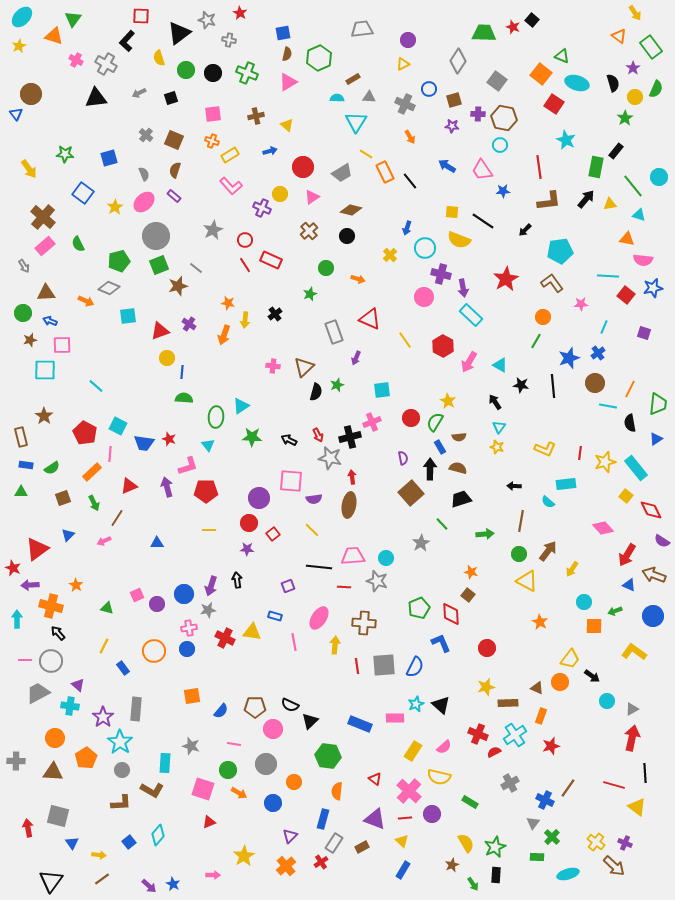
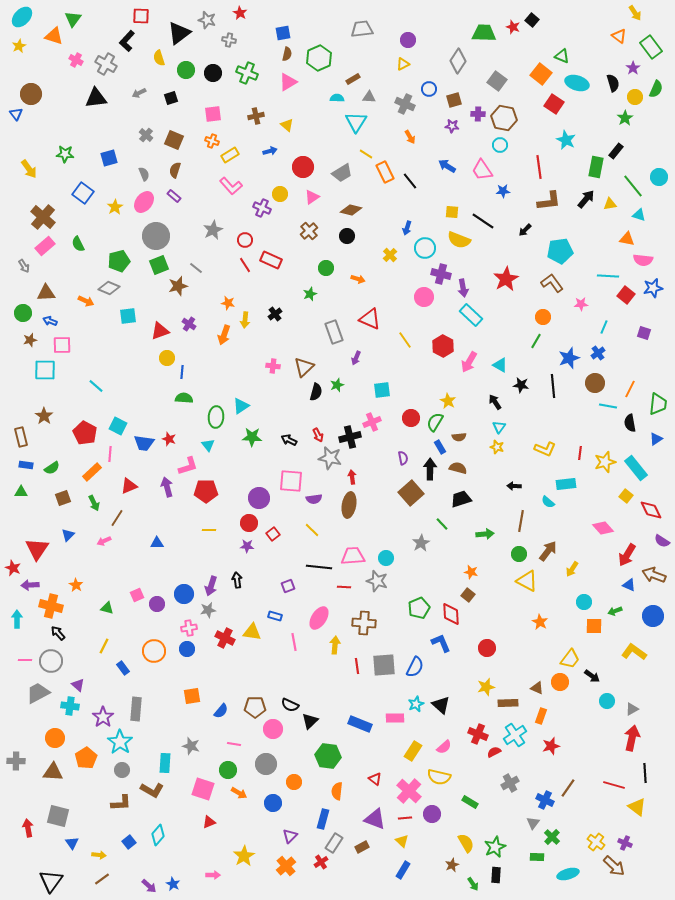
pink ellipse at (144, 202): rotated 10 degrees counterclockwise
red triangle at (37, 549): rotated 20 degrees counterclockwise
purple star at (247, 549): moved 3 px up
